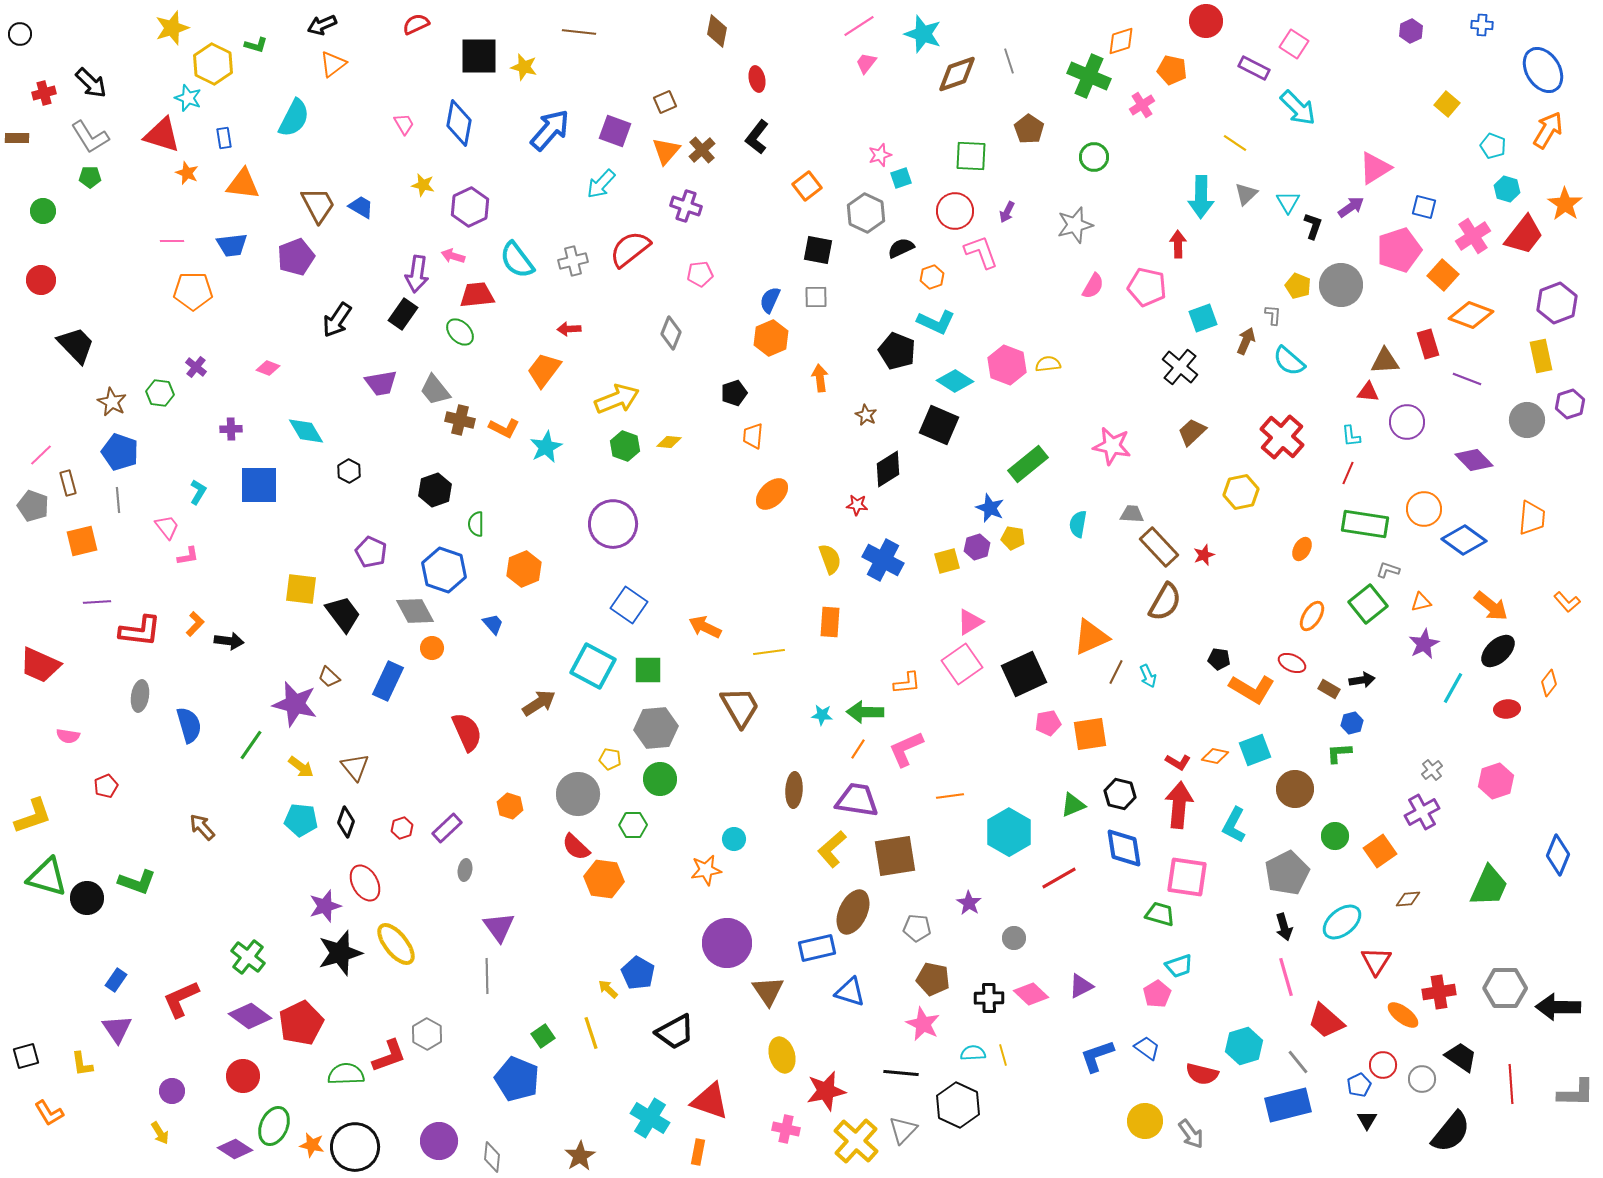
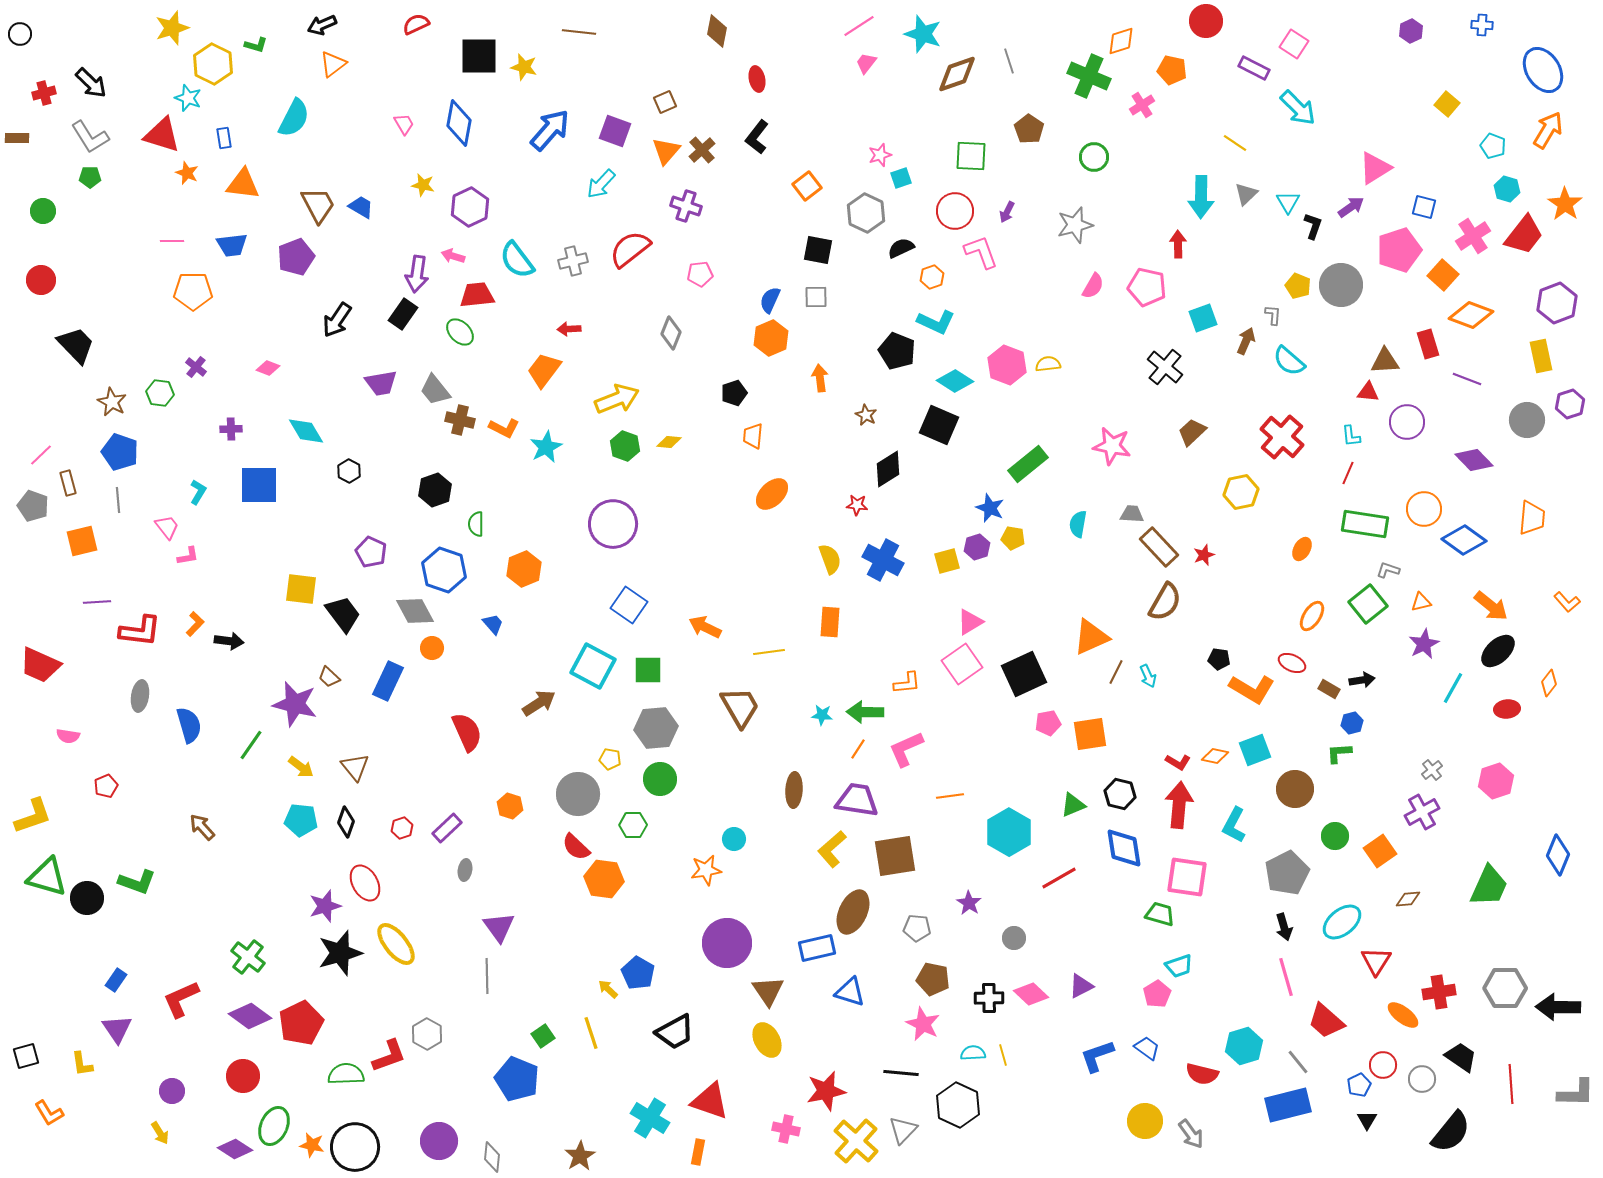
black cross at (1180, 367): moved 15 px left
yellow ellipse at (782, 1055): moved 15 px left, 15 px up; rotated 12 degrees counterclockwise
